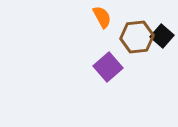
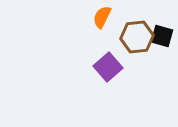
orange semicircle: rotated 125 degrees counterclockwise
black square: rotated 25 degrees counterclockwise
